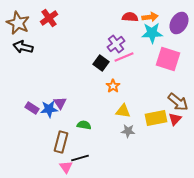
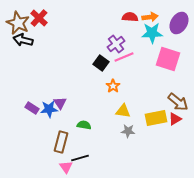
red cross: moved 10 px left; rotated 12 degrees counterclockwise
black arrow: moved 7 px up
red triangle: rotated 16 degrees clockwise
